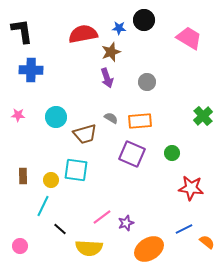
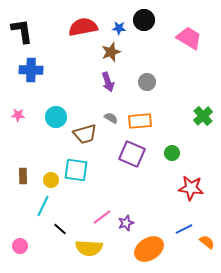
red semicircle: moved 7 px up
purple arrow: moved 1 px right, 4 px down
